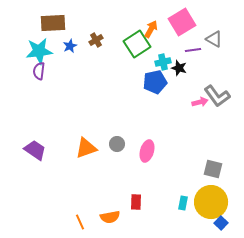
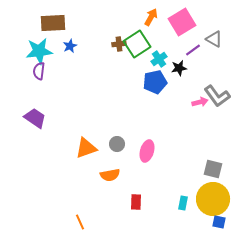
orange arrow: moved 12 px up
brown cross: moved 23 px right, 4 px down; rotated 24 degrees clockwise
purple line: rotated 28 degrees counterclockwise
cyan cross: moved 4 px left, 3 px up; rotated 21 degrees counterclockwise
black star: rotated 28 degrees counterclockwise
purple trapezoid: moved 32 px up
yellow circle: moved 2 px right, 3 px up
orange semicircle: moved 42 px up
blue square: moved 2 px left, 1 px up; rotated 32 degrees counterclockwise
